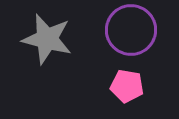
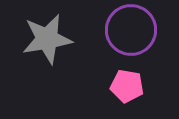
gray star: rotated 24 degrees counterclockwise
